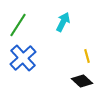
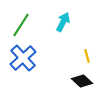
green line: moved 3 px right
